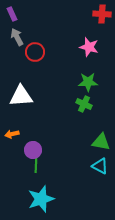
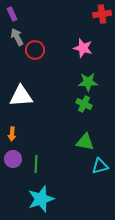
red cross: rotated 12 degrees counterclockwise
pink star: moved 6 px left, 1 px down
red circle: moved 2 px up
orange arrow: rotated 72 degrees counterclockwise
green triangle: moved 16 px left
purple circle: moved 20 px left, 9 px down
cyan triangle: rotated 42 degrees counterclockwise
